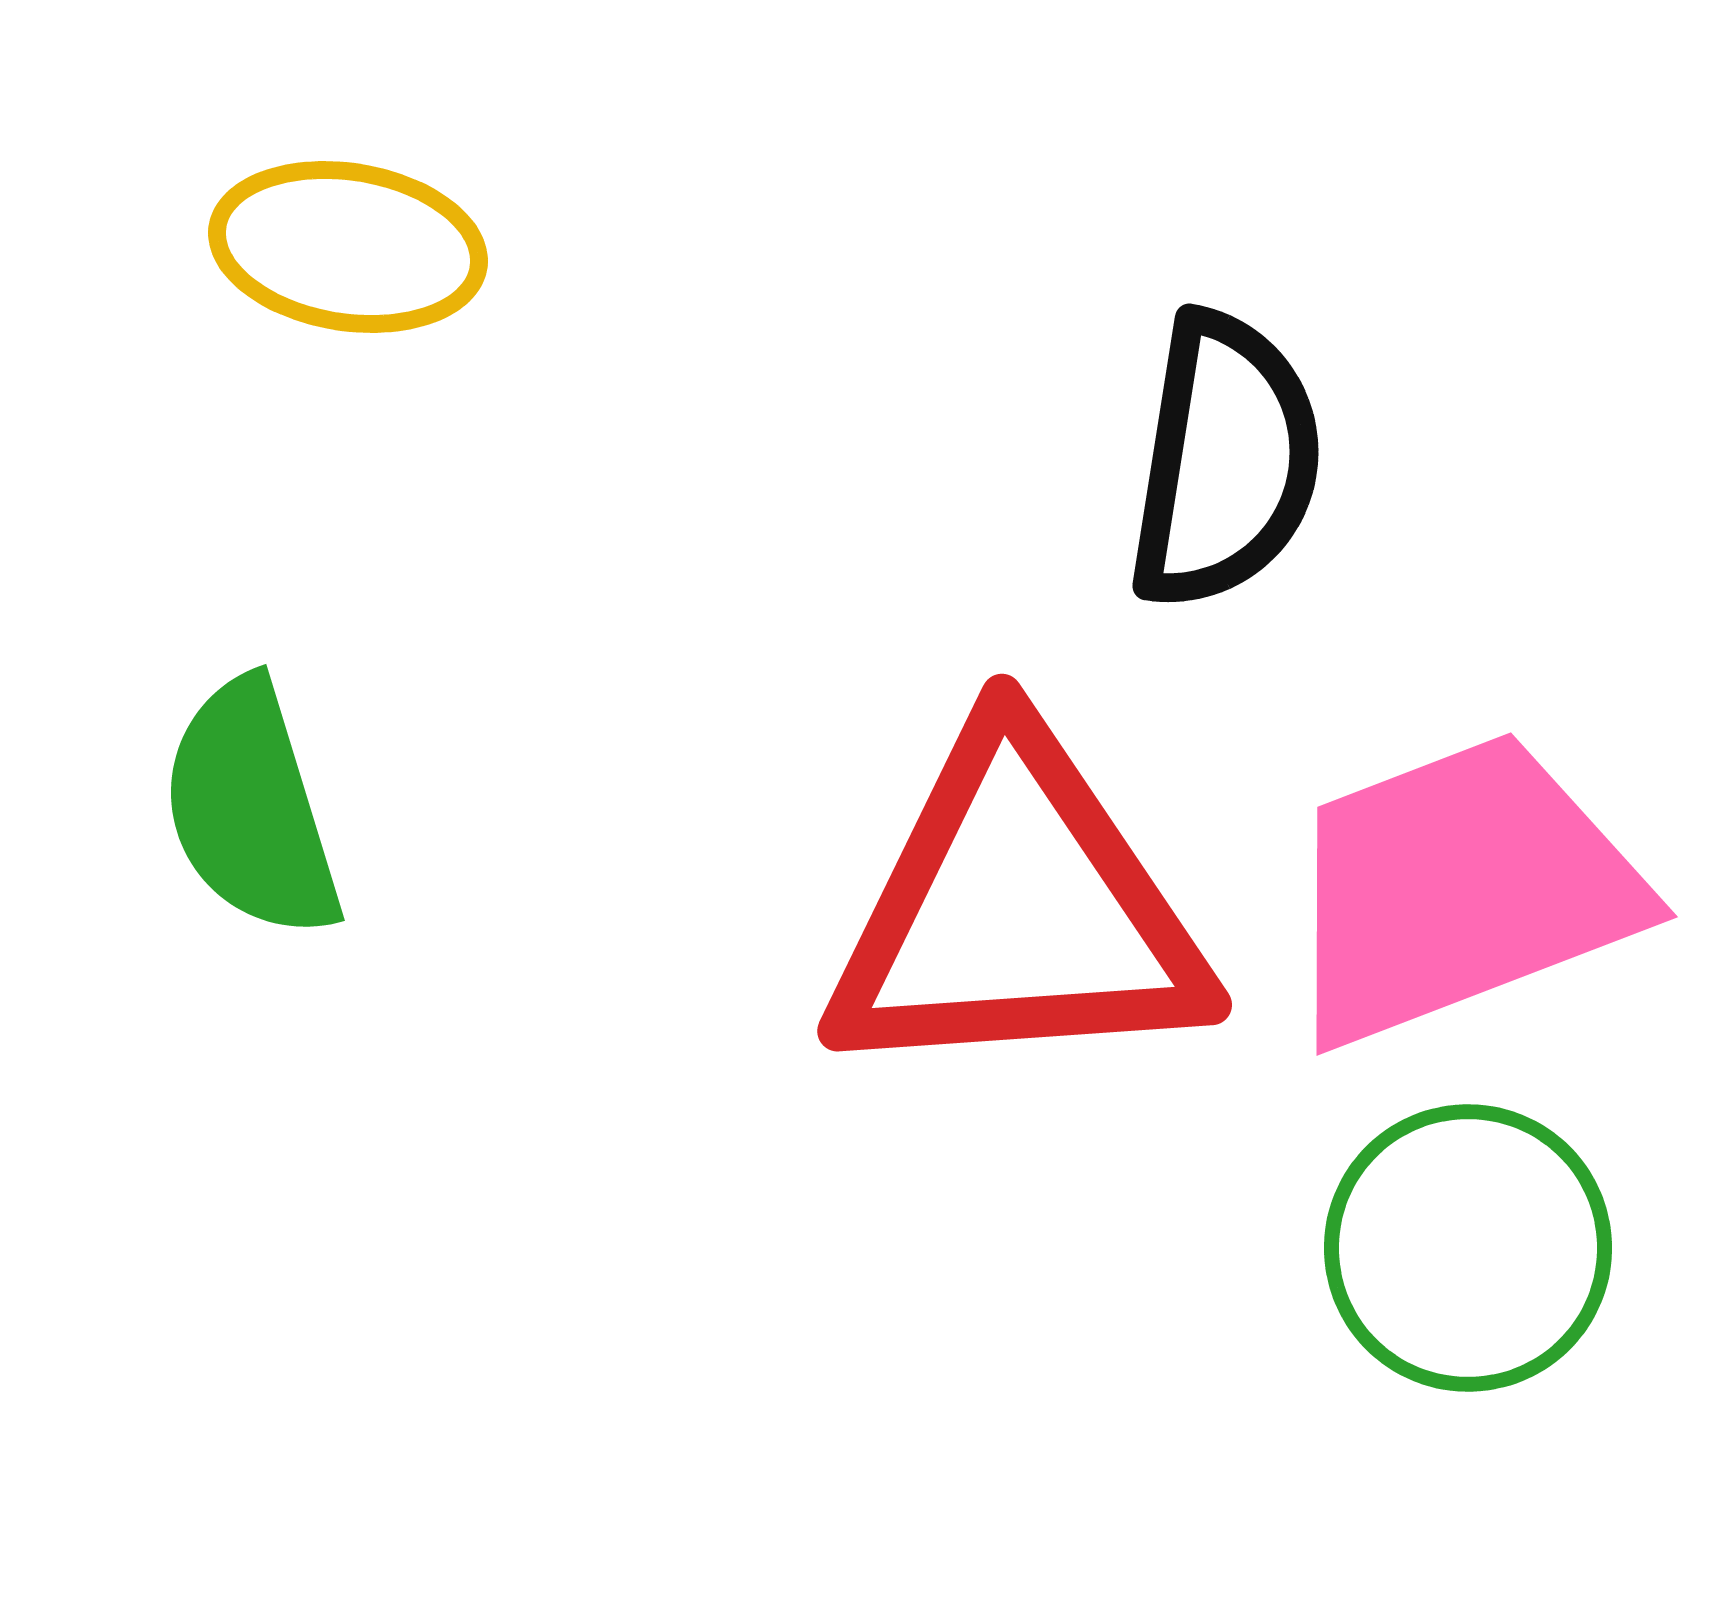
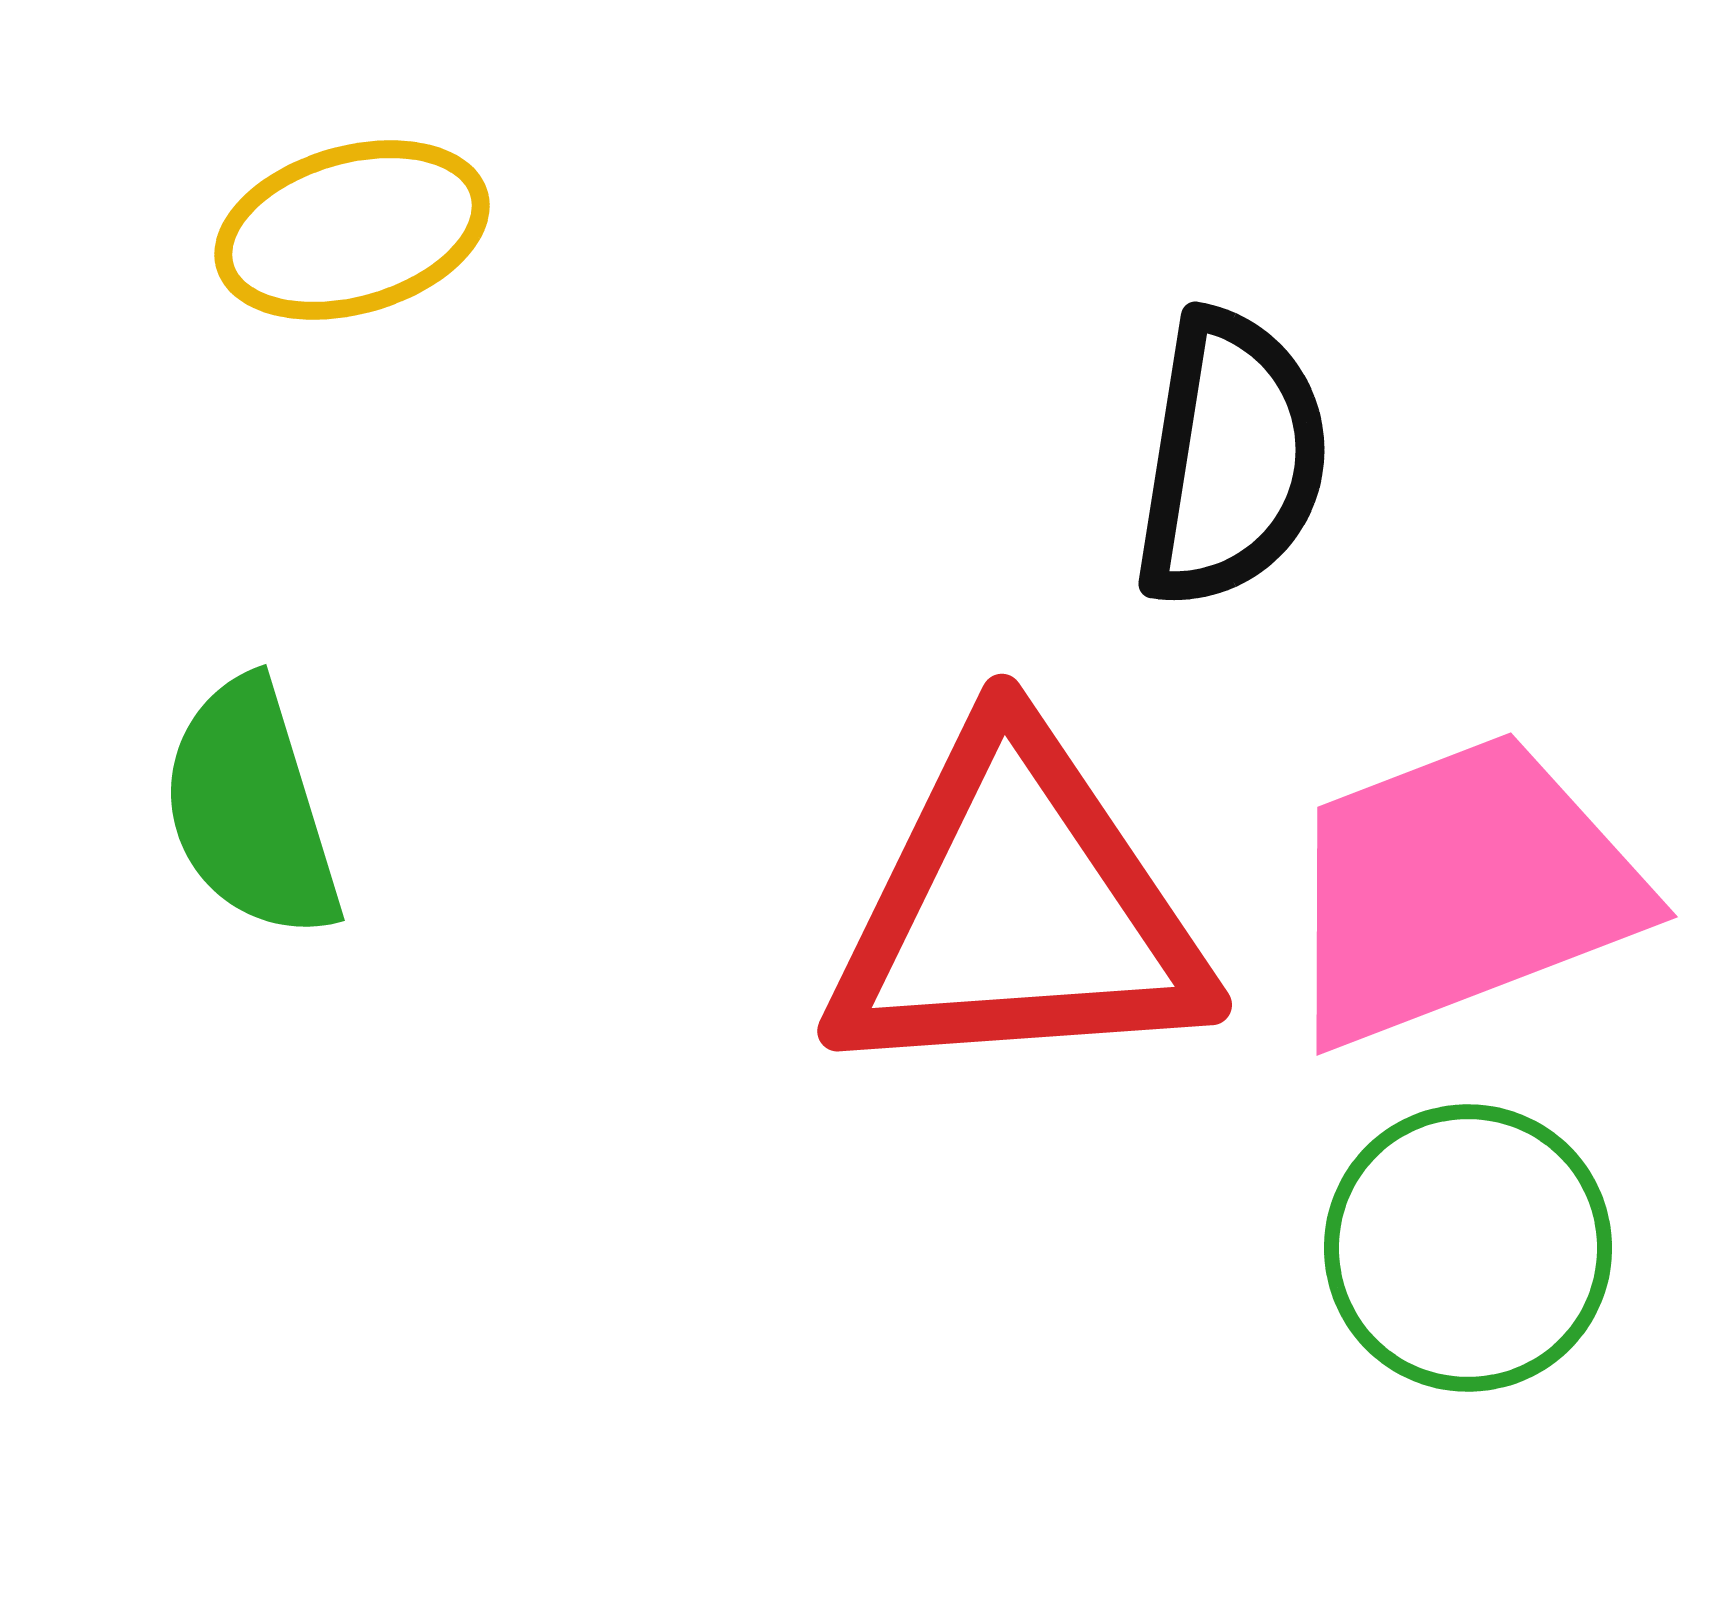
yellow ellipse: moved 4 px right, 17 px up; rotated 25 degrees counterclockwise
black semicircle: moved 6 px right, 2 px up
